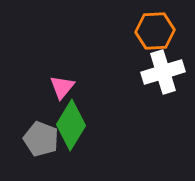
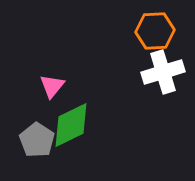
pink triangle: moved 10 px left, 1 px up
green diamond: rotated 33 degrees clockwise
gray pentagon: moved 4 px left, 1 px down; rotated 12 degrees clockwise
